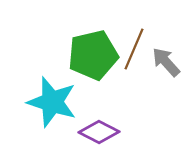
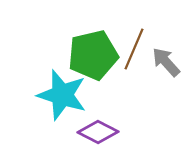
cyan star: moved 10 px right, 7 px up
purple diamond: moved 1 px left
